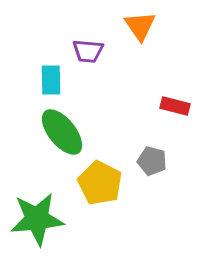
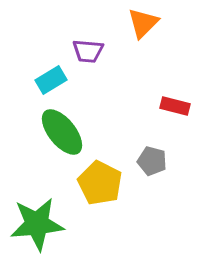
orange triangle: moved 3 px right, 3 px up; rotated 20 degrees clockwise
cyan rectangle: rotated 60 degrees clockwise
green star: moved 5 px down
